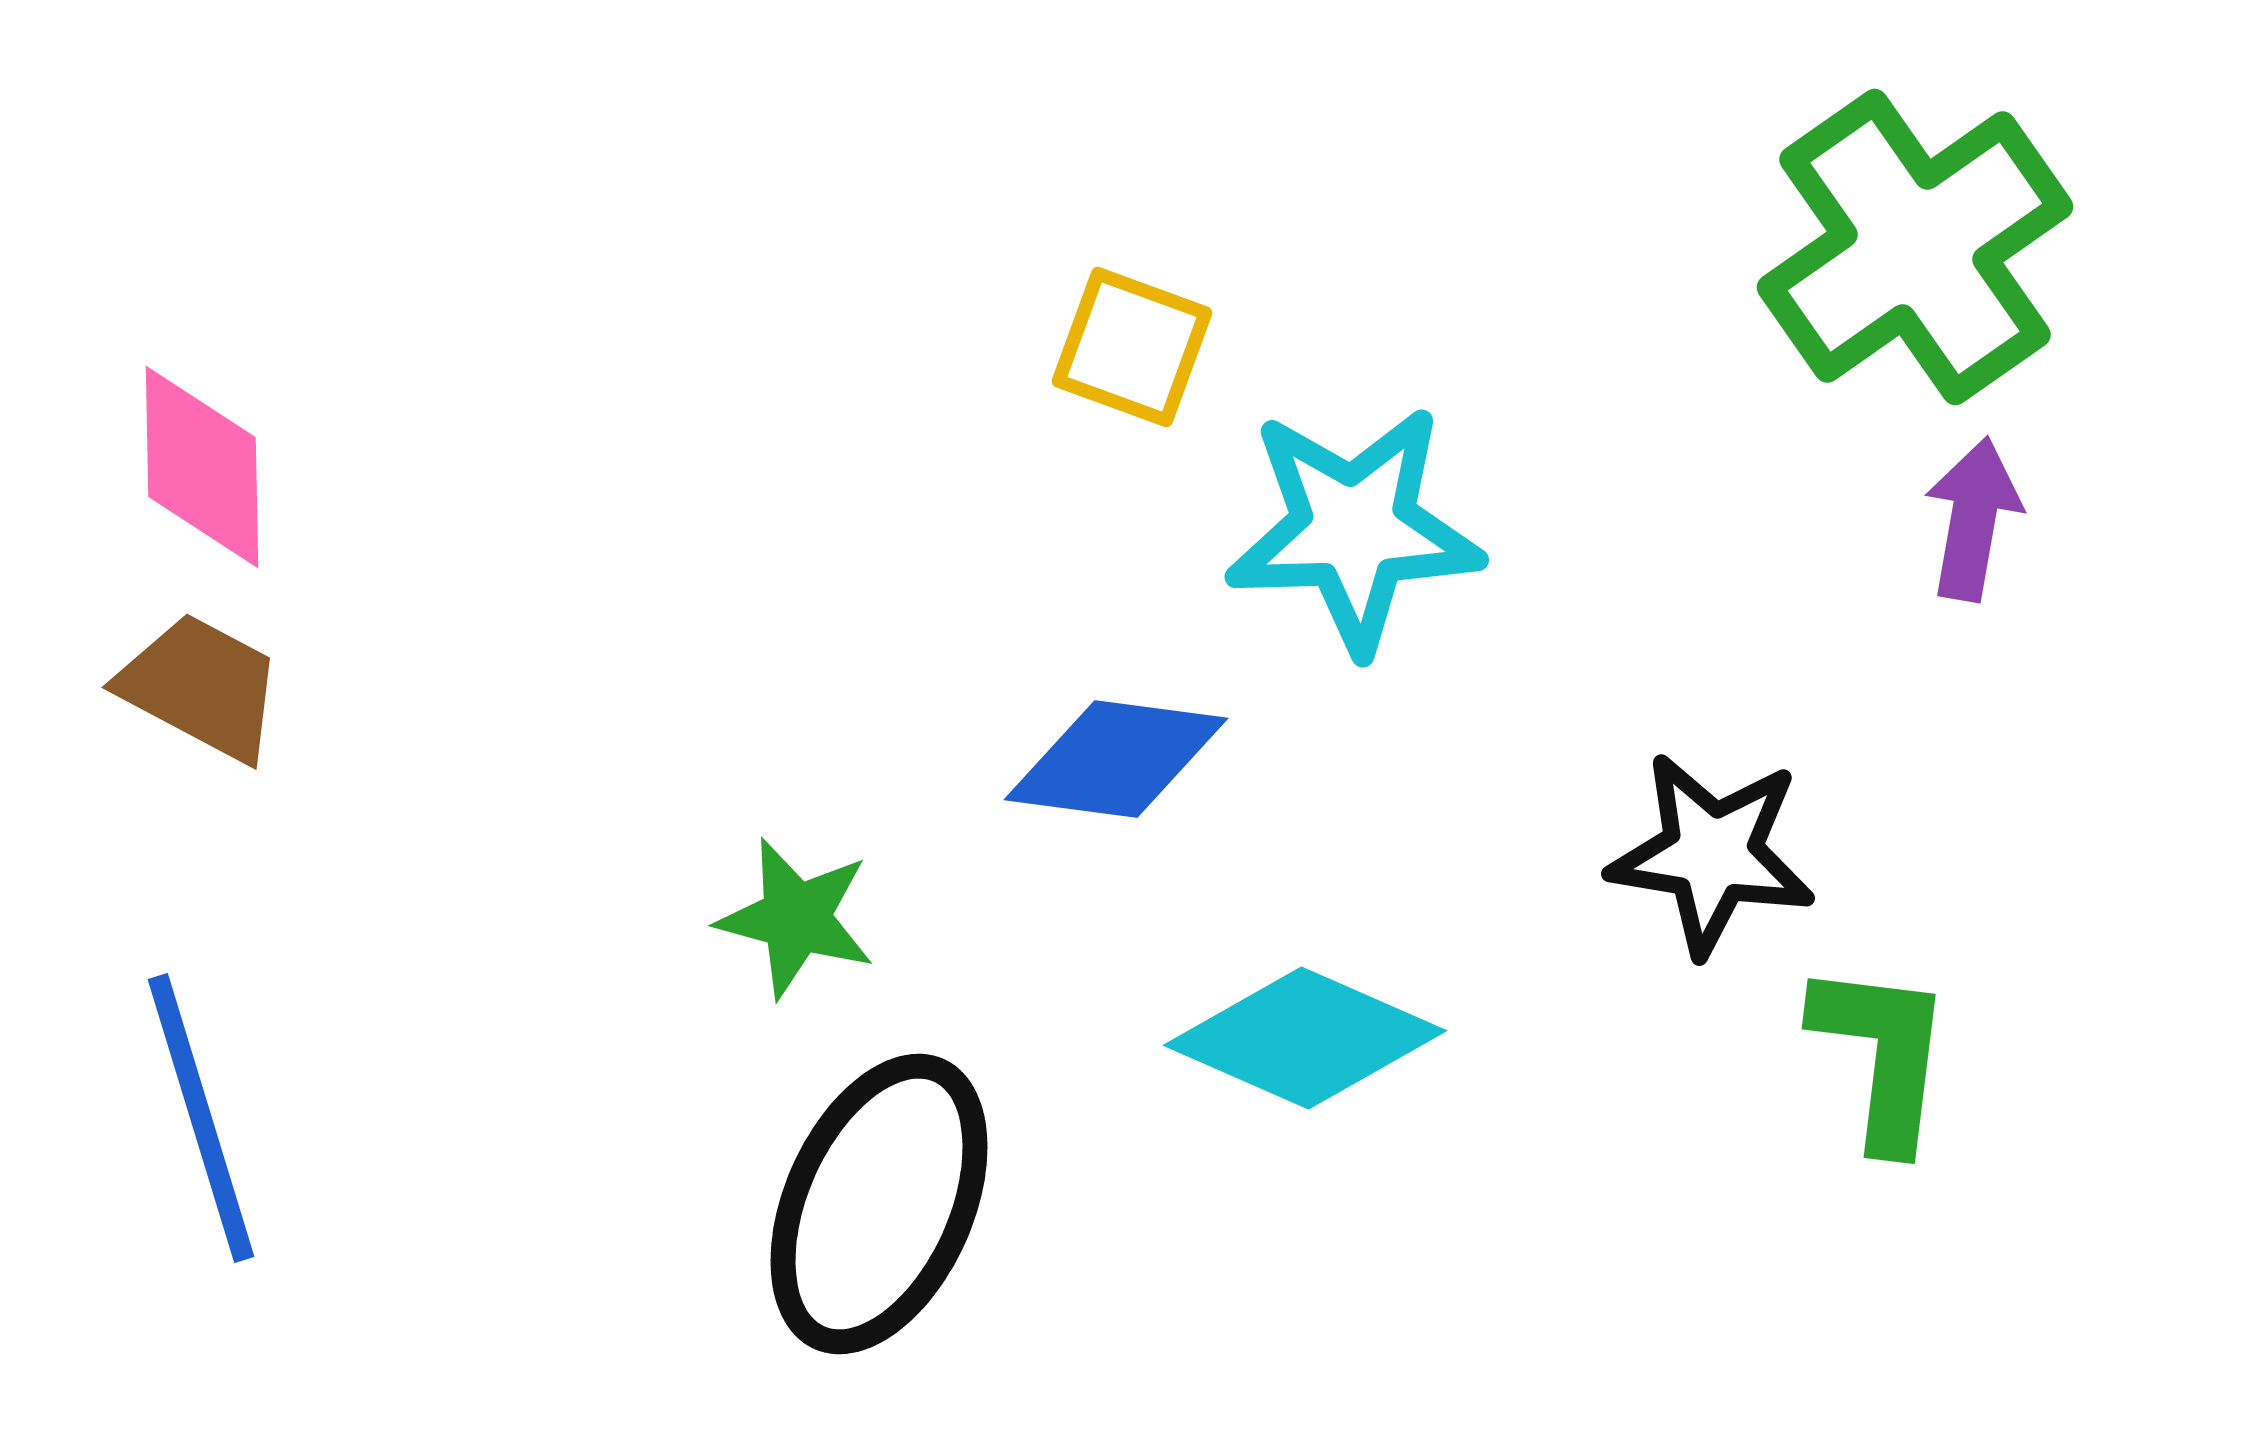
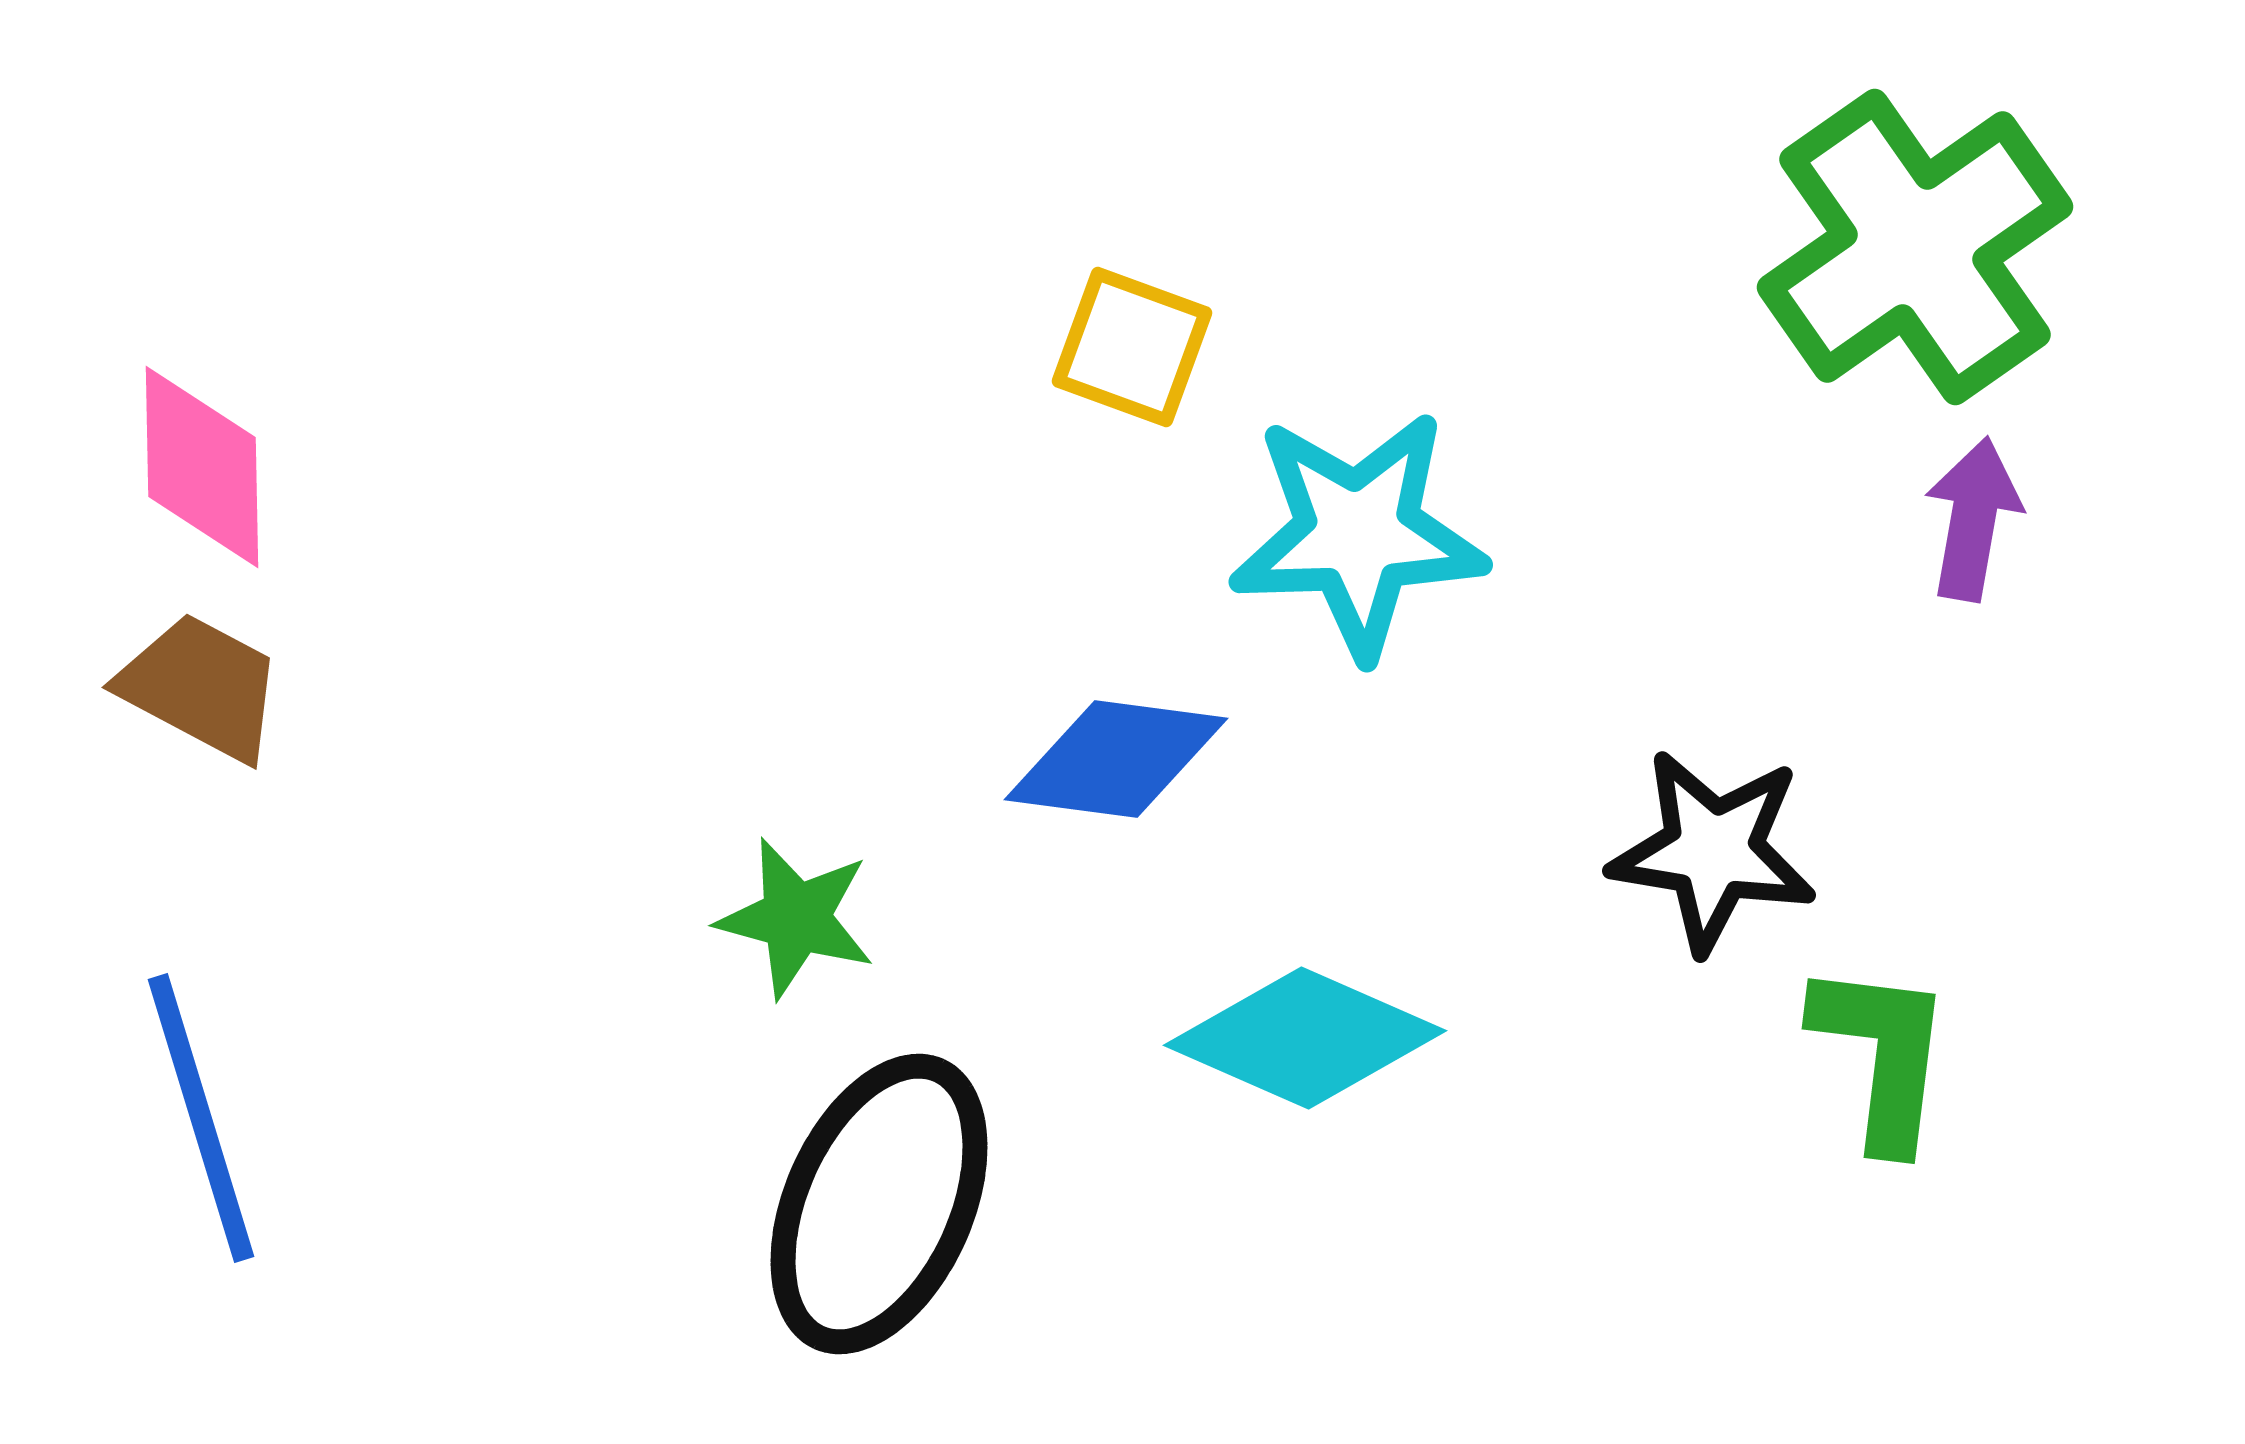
cyan star: moved 4 px right, 5 px down
black star: moved 1 px right, 3 px up
